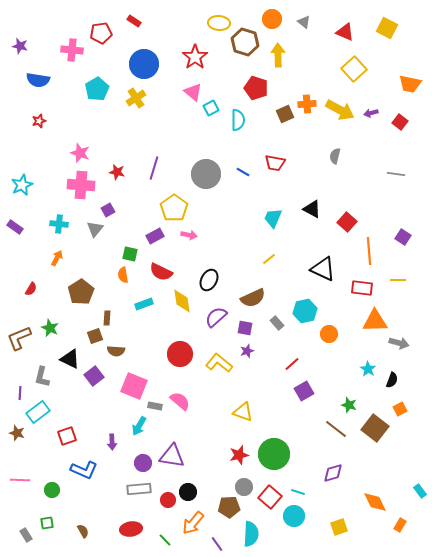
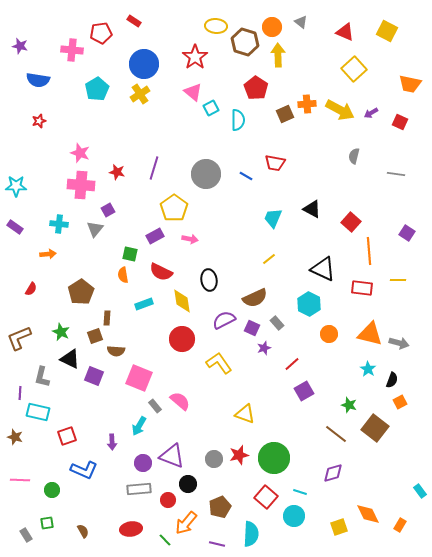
orange circle at (272, 19): moved 8 px down
gray triangle at (304, 22): moved 3 px left
yellow ellipse at (219, 23): moved 3 px left, 3 px down
yellow square at (387, 28): moved 3 px down
red pentagon at (256, 88): rotated 15 degrees clockwise
yellow cross at (136, 98): moved 4 px right, 4 px up
purple arrow at (371, 113): rotated 16 degrees counterclockwise
red square at (400, 122): rotated 14 degrees counterclockwise
gray semicircle at (335, 156): moved 19 px right
blue line at (243, 172): moved 3 px right, 4 px down
cyan star at (22, 185): moved 6 px left, 1 px down; rotated 25 degrees clockwise
red square at (347, 222): moved 4 px right
pink arrow at (189, 235): moved 1 px right, 4 px down
purple square at (403, 237): moved 4 px right, 4 px up
orange arrow at (57, 258): moved 9 px left, 4 px up; rotated 56 degrees clockwise
black ellipse at (209, 280): rotated 35 degrees counterclockwise
brown semicircle at (253, 298): moved 2 px right
cyan hexagon at (305, 311): moved 4 px right, 7 px up; rotated 20 degrees counterclockwise
purple semicircle at (216, 317): moved 8 px right, 3 px down; rotated 15 degrees clockwise
orange triangle at (375, 321): moved 5 px left, 13 px down; rotated 16 degrees clockwise
green star at (50, 328): moved 11 px right, 4 px down
purple square at (245, 328): moved 7 px right; rotated 14 degrees clockwise
purple star at (247, 351): moved 17 px right, 3 px up
red circle at (180, 354): moved 2 px right, 15 px up
yellow L-shape at (219, 363): rotated 16 degrees clockwise
purple square at (94, 376): rotated 30 degrees counterclockwise
pink square at (134, 386): moved 5 px right, 8 px up
gray rectangle at (155, 406): rotated 40 degrees clockwise
orange square at (400, 409): moved 7 px up
cyan rectangle at (38, 412): rotated 50 degrees clockwise
yellow triangle at (243, 412): moved 2 px right, 2 px down
brown line at (336, 429): moved 5 px down
brown star at (17, 433): moved 2 px left, 4 px down
green circle at (274, 454): moved 4 px down
purple triangle at (172, 456): rotated 12 degrees clockwise
gray circle at (244, 487): moved 30 px left, 28 px up
black circle at (188, 492): moved 8 px up
cyan line at (298, 492): moved 2 px right
red square at (270, 497): moved 4 px left
orange diamond at (375, 502): moved 7 px left, 12 px down
brown pentagon at (229, 507): moved 9 px left; rotated 20 degrees counterclockwise
orange arrow at (193, 523): moved 7 px left
purple line at (217, 544): rotated 42 degrees counterclockwise
